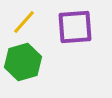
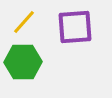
green hexagon: rotated 15 degrees clockwise
